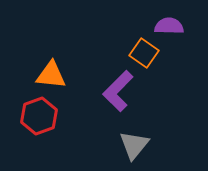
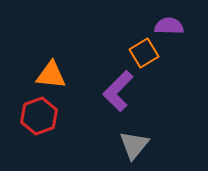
orange square: rotated 24 degrees clockwise
